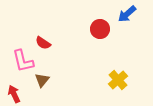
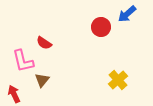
red circle: moved 1 px right, 2 px up
red semicircle: moved 1 px right
